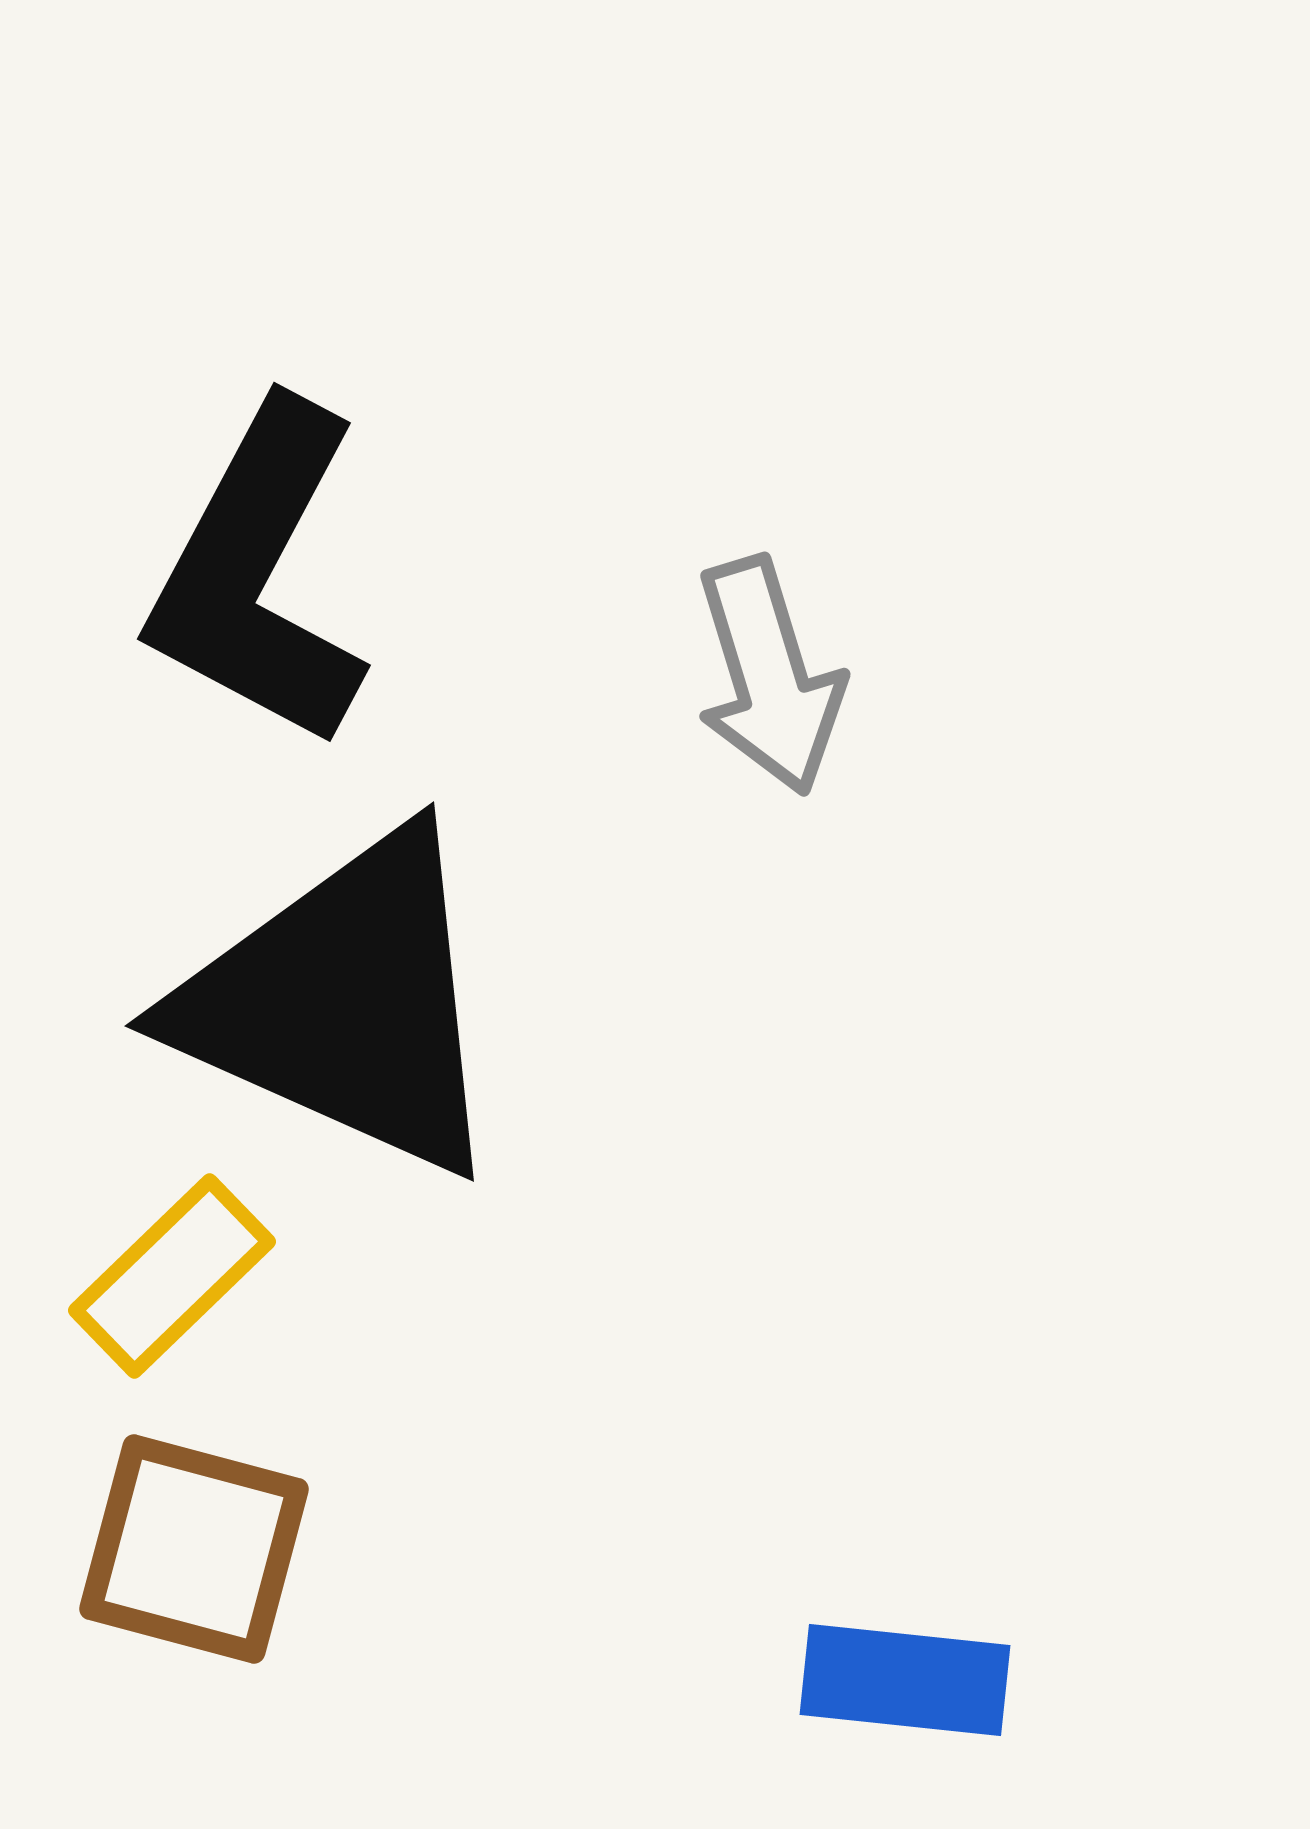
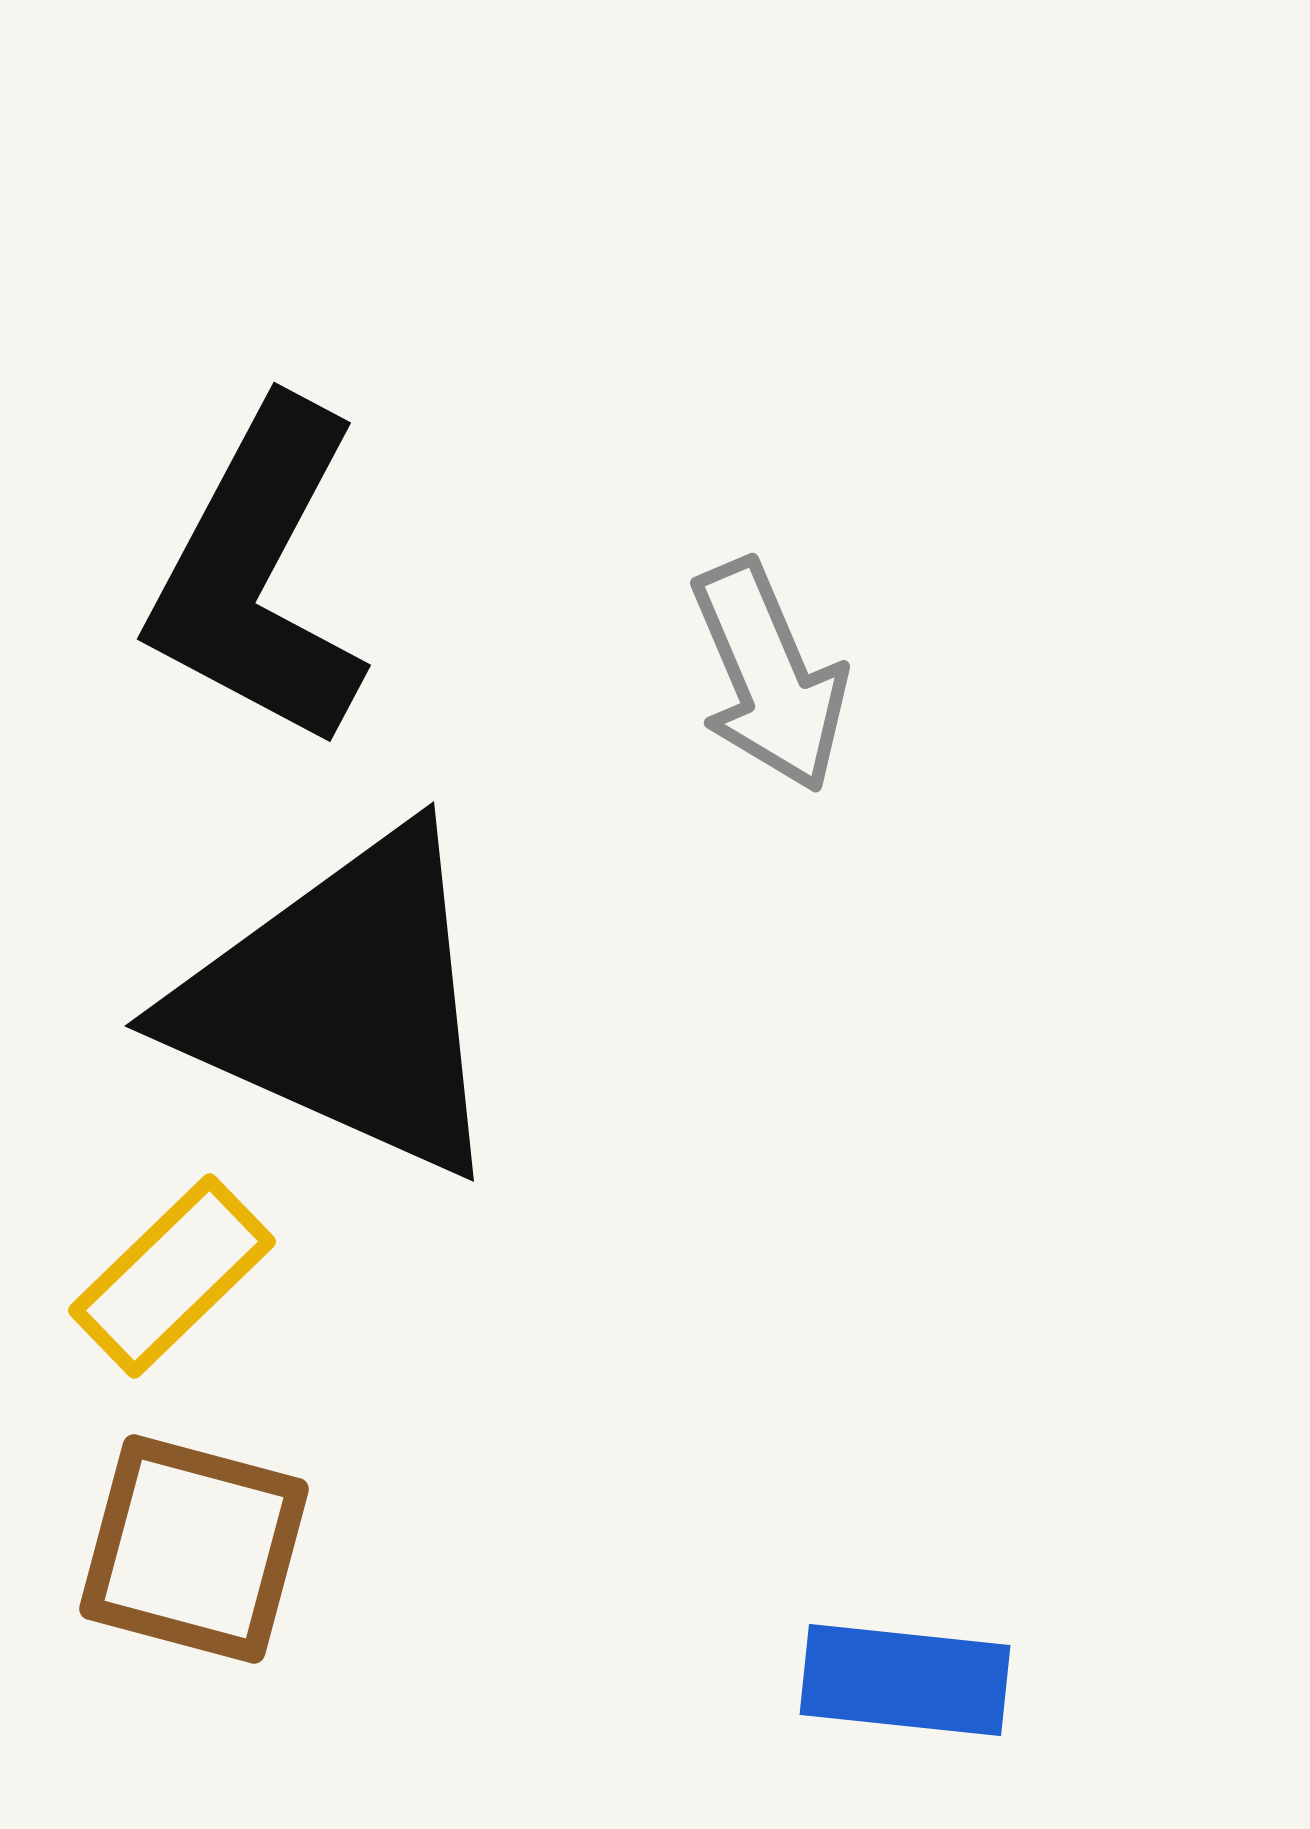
gray arrow: rotated 6 degrees counterclockwise
